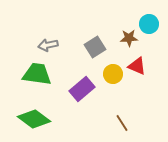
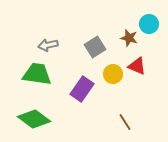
brown star: rotated 18 degrees clockwise
purple rectangle: rotated 15 degrees counterclockwise
brown line: moved 3 px right, 1 px up
